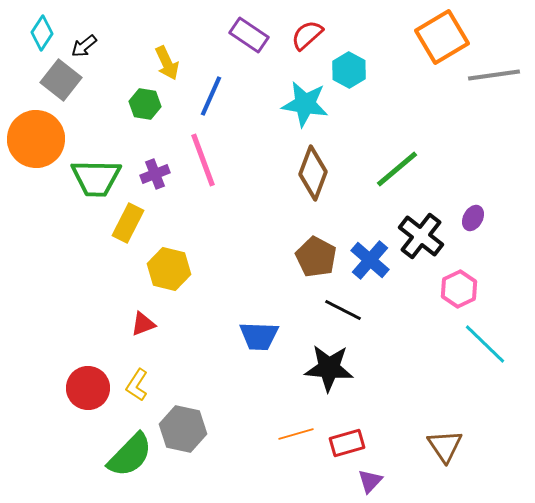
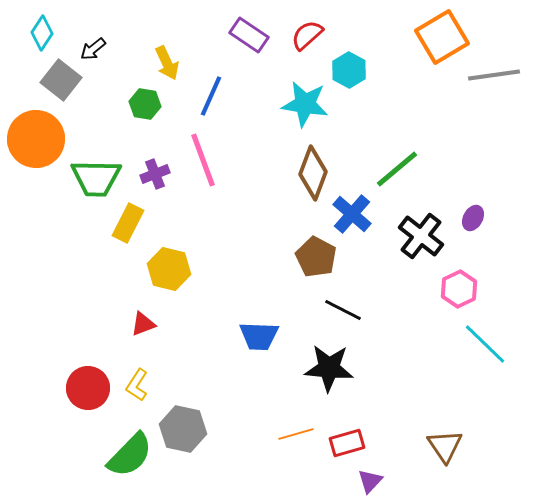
black arrow: moved 9 px right, 3 px down
blue cross: moved 18 px left, 46 px up
